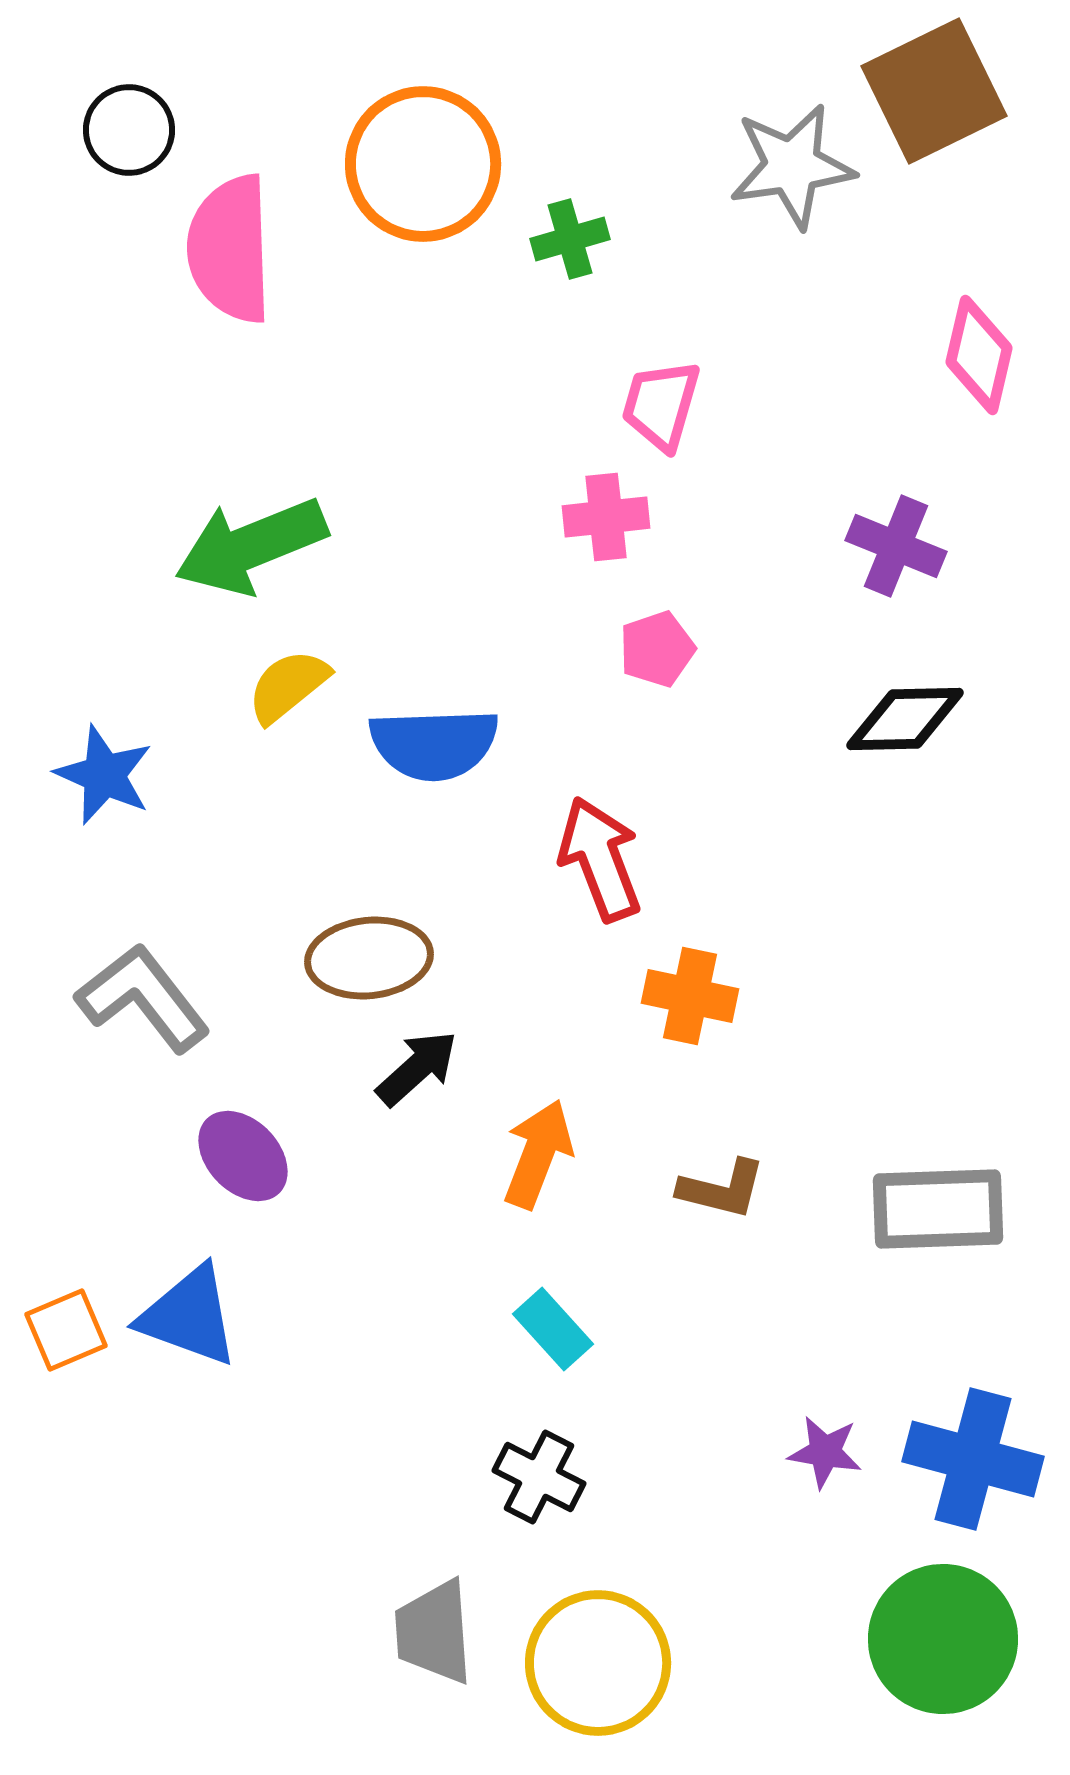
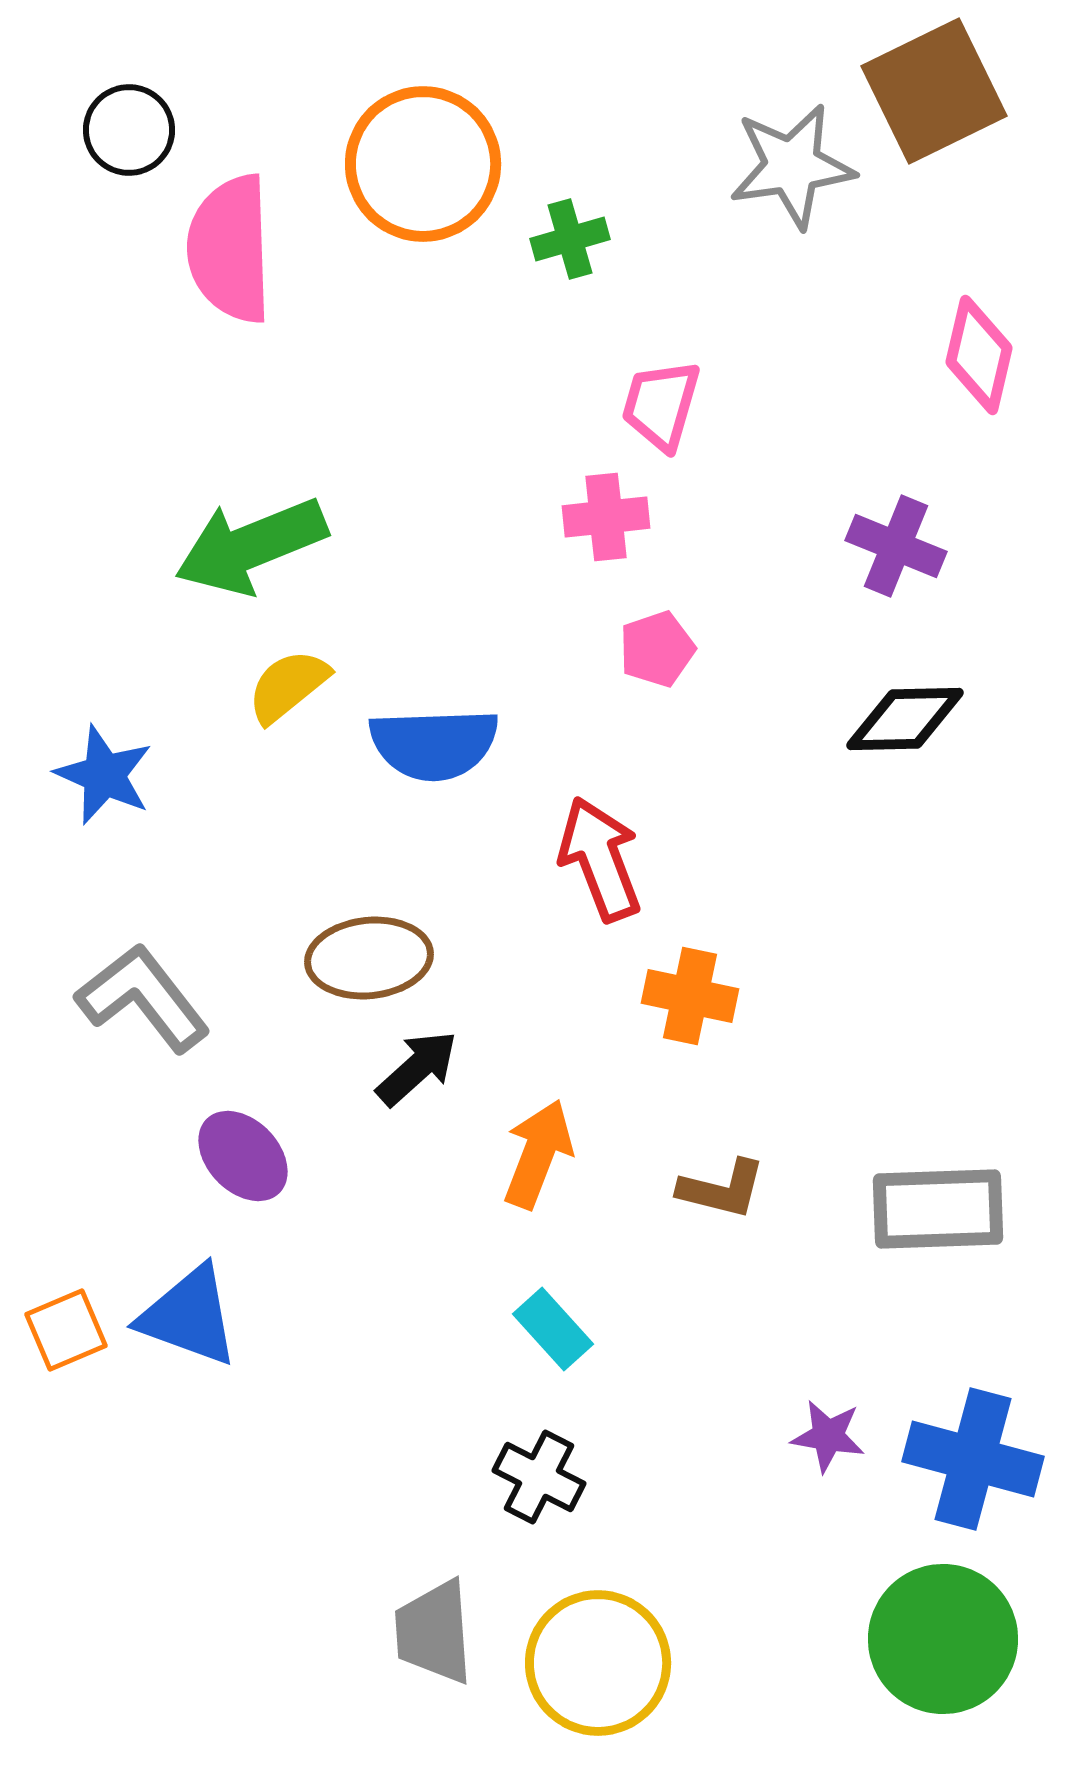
purple star: moved 3 px right, 16 px up
